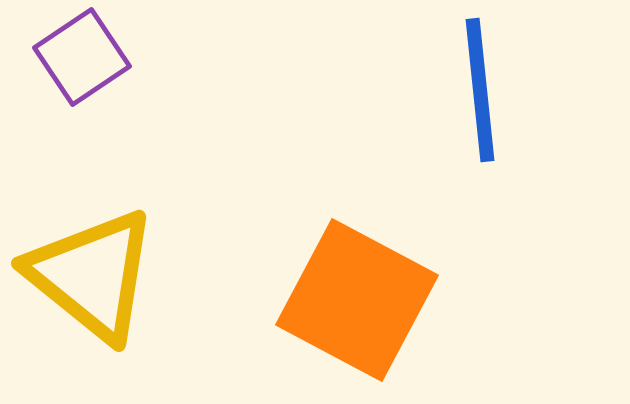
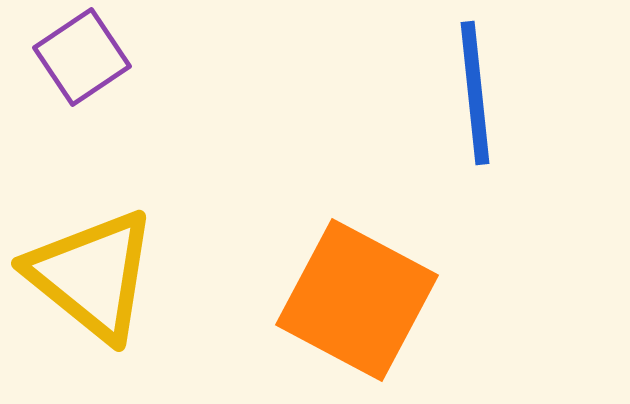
blue line: moved 5 px left, 3 px down
